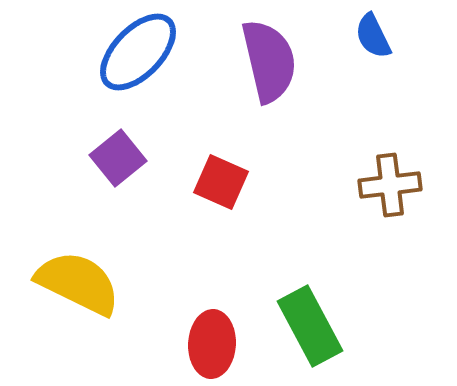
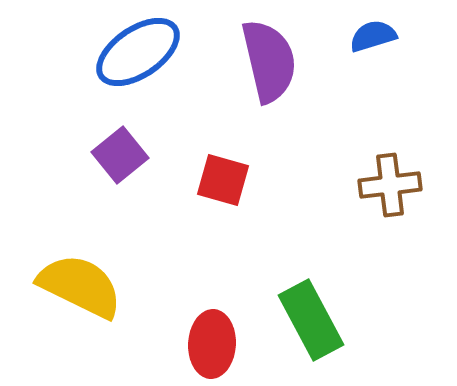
blue semicircle: rotated 99 degrees clockwise
blue ellipse: rotated 12 degrees clockwise
purple square: moved 2 px right, 3 px up
red square: moved 2 px right, 2 px up; rotated 8 degrees counterclockwise
yellow semicircle: moved 2 px right, 3 px down
green rectangle: moved 1 px right, 6 px up
